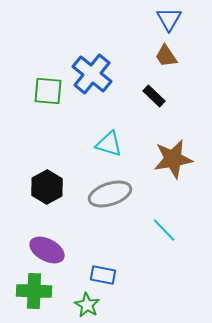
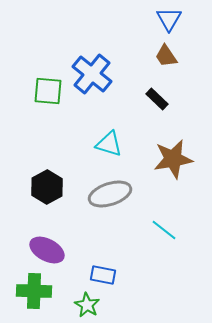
black rectangle: moved 3 px right, 3 px down
cyan line: rotated 8 degrees counterclockwise
